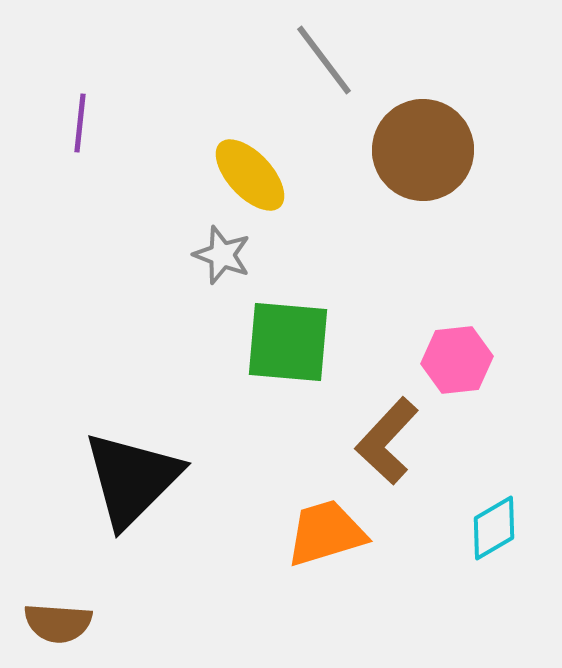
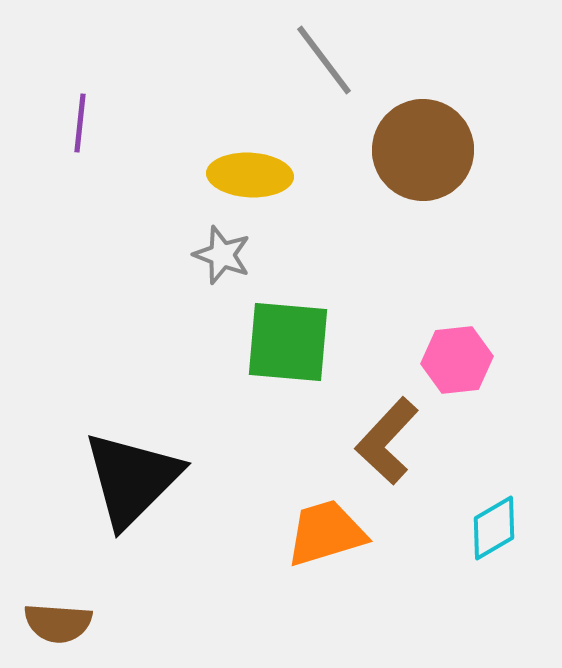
yellow ellipse: rotated 44 degrees counterclockwise
